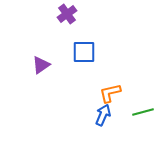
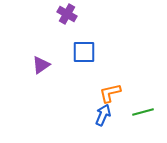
purple cross: rotated 24 degrees counterclockwise
